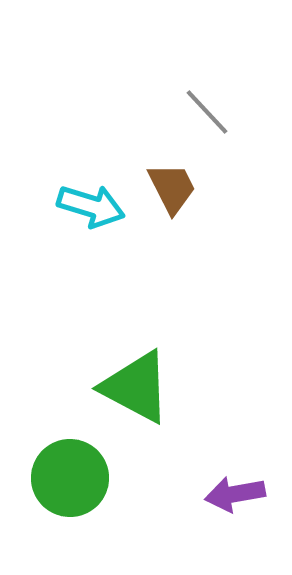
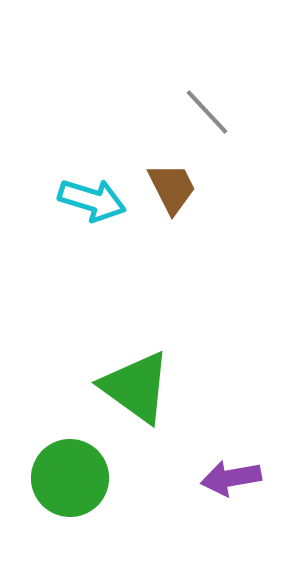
cyan arrow: moved 1 px right, 6 px up
green triangle: rotated 8 degrees clockwise
purple arrow: moved 4 px left, 16 px up
